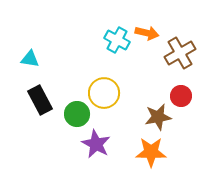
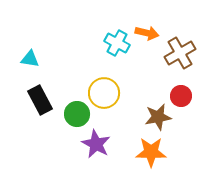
cyan cross: moved 3 px down
